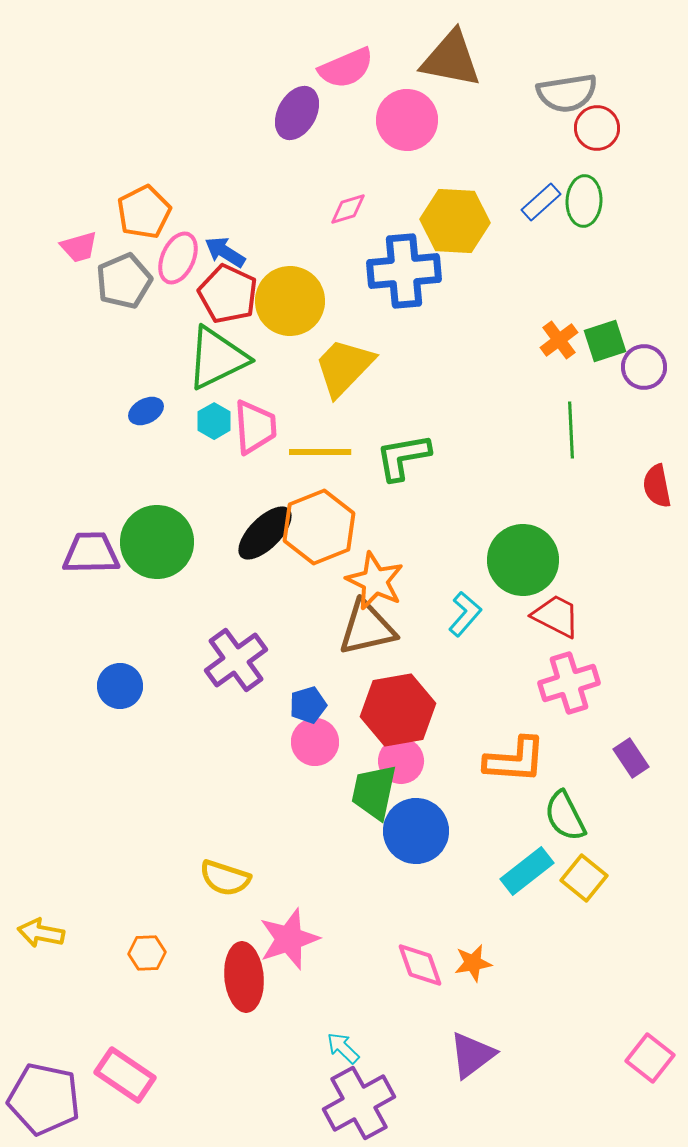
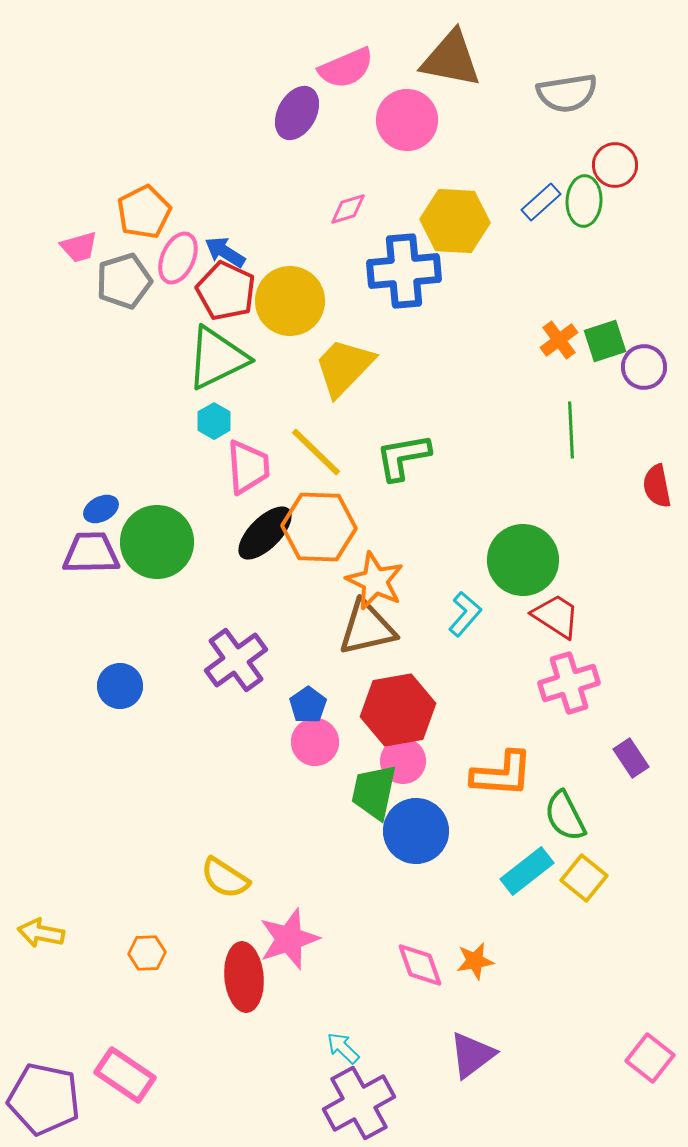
red circle at (597, 128): moved 18 px right, 37 px down
gray pentagon at (124, 281): rotated 6 degrees clockwise
red pentagon at (228, 294): moved 2 px left, 3 px up
blue ellipse at (146, 411): moved 45 px left, 98 px down
pink trapezoid at (255, 427): moved 7 px left, 40 px down
yellow line at (320, 452): moved 4 px left; rotated 44 degrees clockwise
orange hexagon at (319, 527): rotated 24 degrees clockwise
red trapezoid at (556, 616): rotated 6 degrees clockwise
blue pentagon at (308, 705): rotated 18 degrees counterclockwise
orange L-shape at (515, 760): moved 13 px left, 14 px down
pink circle at (401, 761): moved 2 px right
yellow semicircle at (225, 878): rotated 15 degrees clockwise
orange star at (473, 963): moved 2 px right, 2 px up
